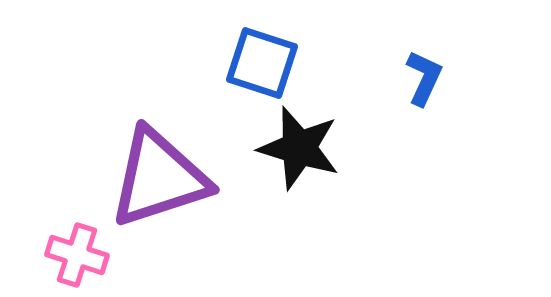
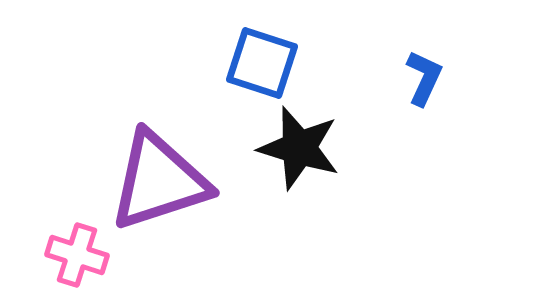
purple triangle: moved 3 px down
